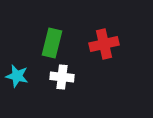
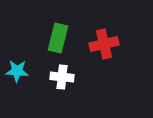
green rectangle: moved 6 px right, 5 px up
cyan star: moved 5 px up; rotated 10 degrees counterclockwise
